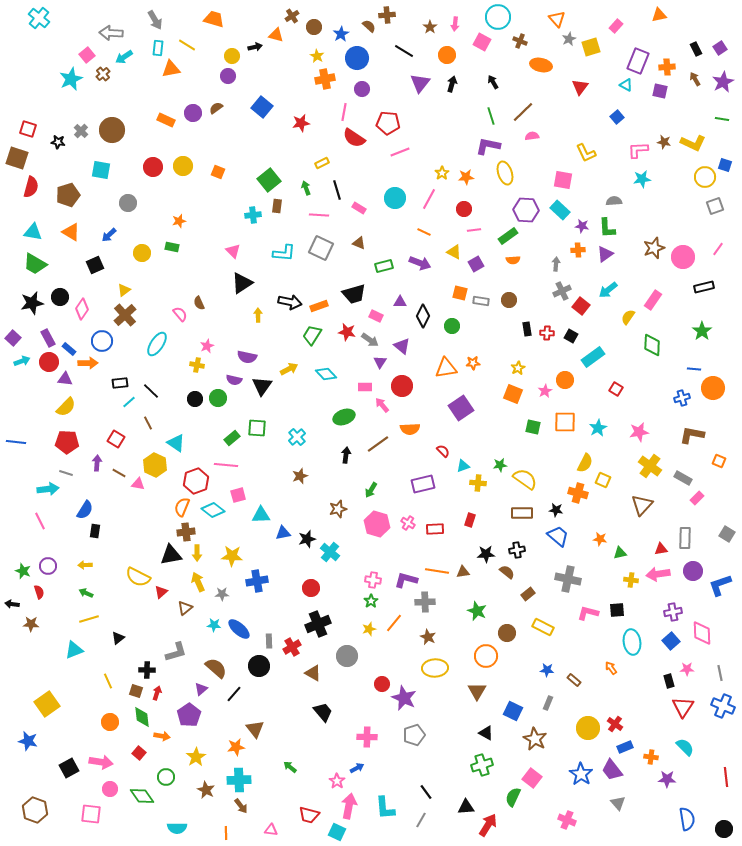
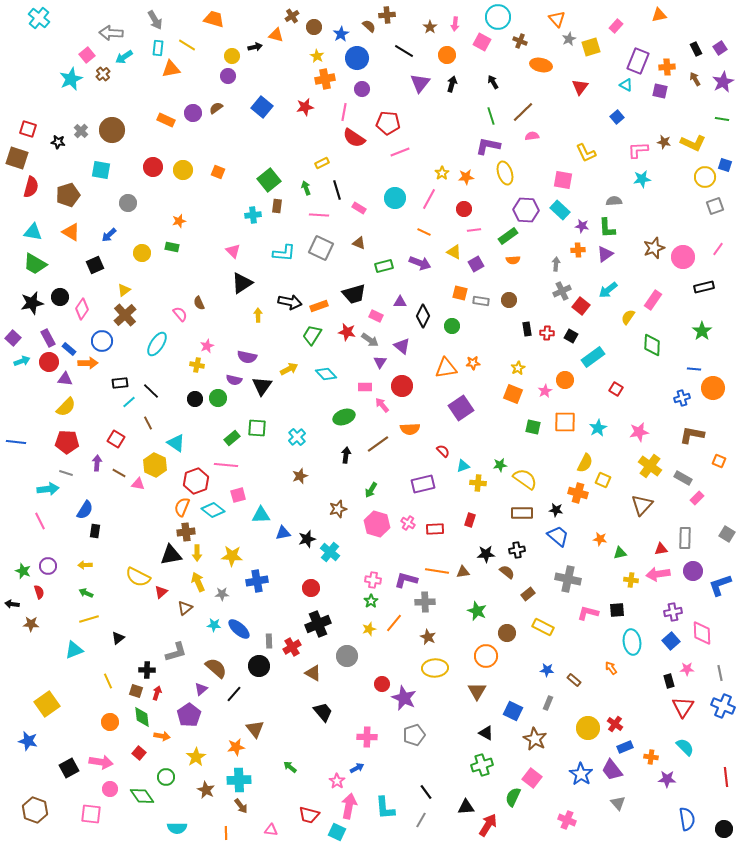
red star at (301, 123): moved 4 px right, 16 px up
yellow circle at (183, 166): moved 4 px down
